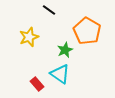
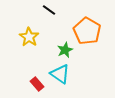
yellow star: rotated 18 degrees counterclockwise
